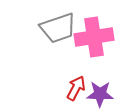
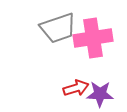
pink cross: moved 1 px left, 1 px down
red arrow: rotated 45 degrees clockwise
